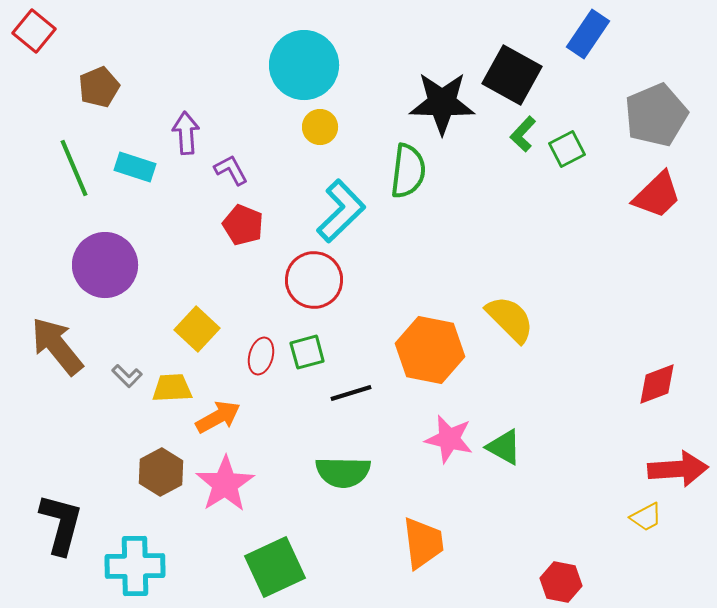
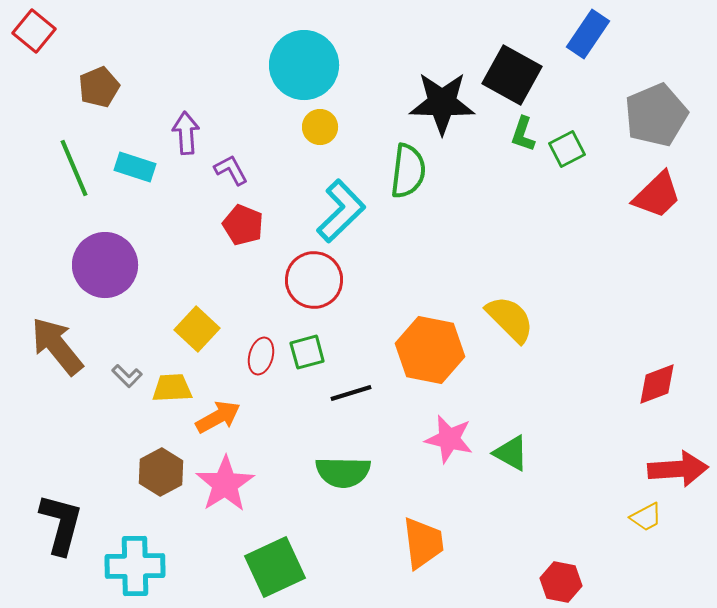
green L-shape at (523, 134): rotated 24 degrees counterclockwise
green triangle at (504, 447): moved 7 px right, 6 px down
